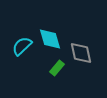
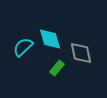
cyan semicircle: moved 1 px right, 1 px down
